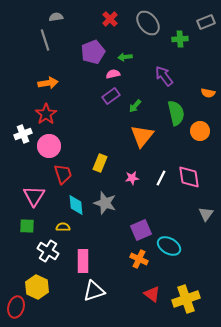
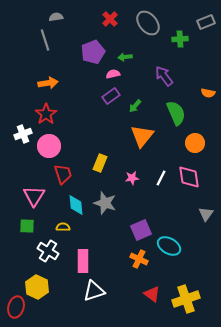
green semicircle at (176, 113): rotated 10 degrees counterclockwise
orange circle at (200, 131): moved 5 px left, 12 px down
